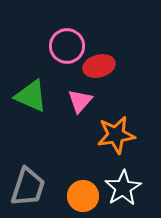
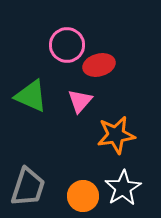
pink circle: moved 1 px up
red ellipse: moved 1 px up
